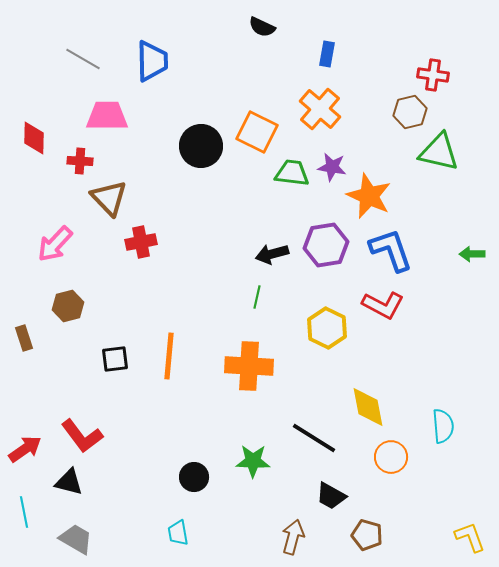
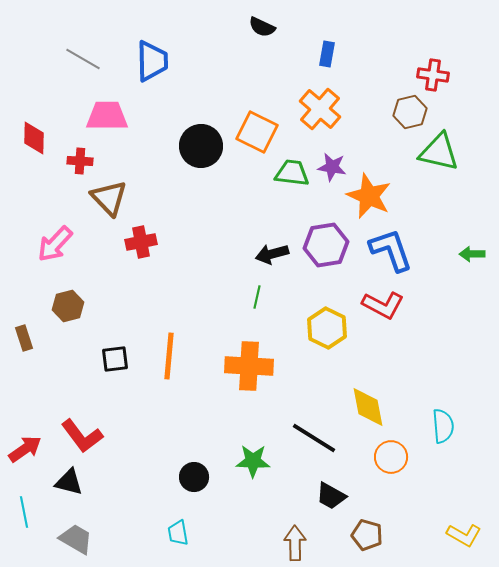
brown arrow at (293, 537): moved 2 px right, 6 px down; rotated 16 degrees counterclockwise
yellow L-shape at (470, 537): moved 6 px left, 2 px up; rotated 140 degrees clockwise
